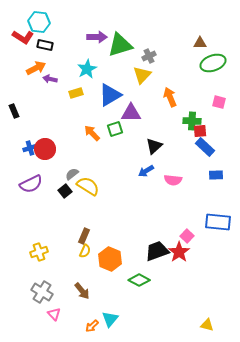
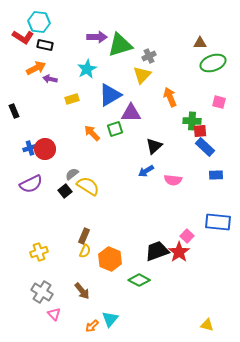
yellow rectangle at (76, 93): moved 4 px left, 6 px down
